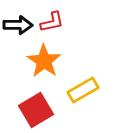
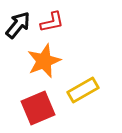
black arrow: rotated 52 degrees counterclockwise
orange star: rotated 16 degrees clockwise
red square: moved 2 px right, 2 px up; rotated 8 degrees clockwise
